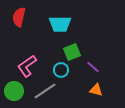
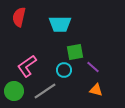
green square: moved 3 px right; rotated 12 degrees clockwise
cyan circle: moved 3 px right
